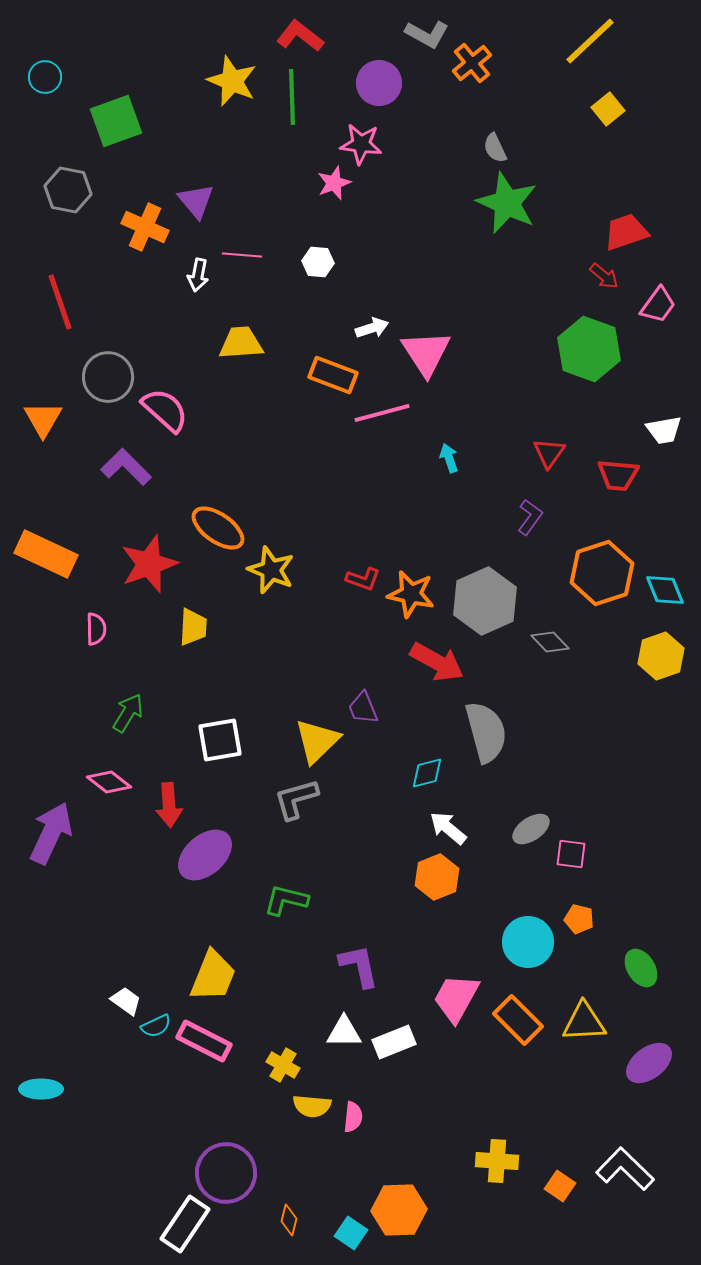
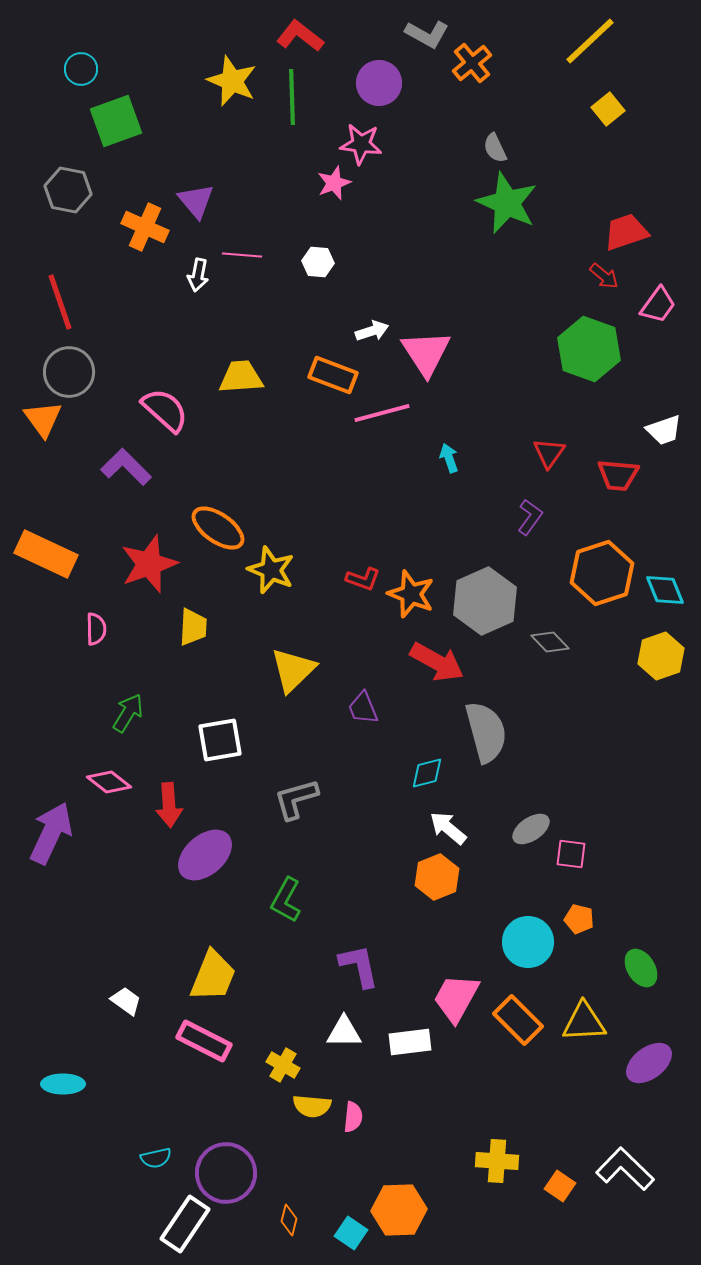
cyan circle at (45, 77): moved 36 px right, 8 px up
white arrow at (372, 328): moved 3 px down
yellow trapezoid at (241, 343): moved 34 px down
gray circle at (108, 377): moved 39 px left, 5 px up
orange triangle at (43, 419): rotated 6 degrees counterclockwise
white trapezoid at (664, 430): rotated 9 degrees counterclockwise
orange star at (411, 594): rotated 9 degrees clockwise
yellow triangle at (317, 741): moved 24 px left, 71 px up
green L-shape at (286, 900): rotated 75 degrees counterclockwise
cyan semicircle at (156, 1026): moved 132 px down; rotated 12 degrees clockwise
white rectangle at (394, 1042): moved 16 px right; rotated 15 degrees clockwise
cyan ellipse at (41, 1089): moved 22 px right, 5 px up
